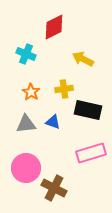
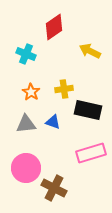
red diamond: rotated 8 degrees counterclockwise
yellow arrow: moved 7 px right, 8 px up
